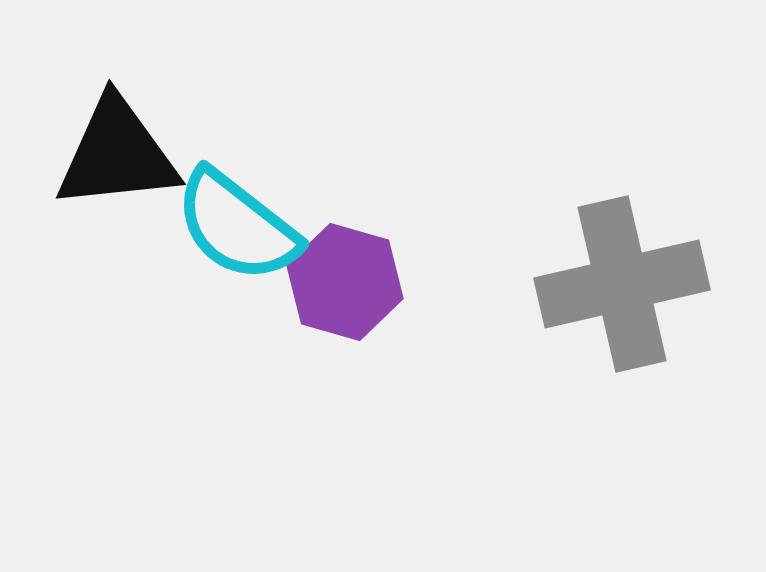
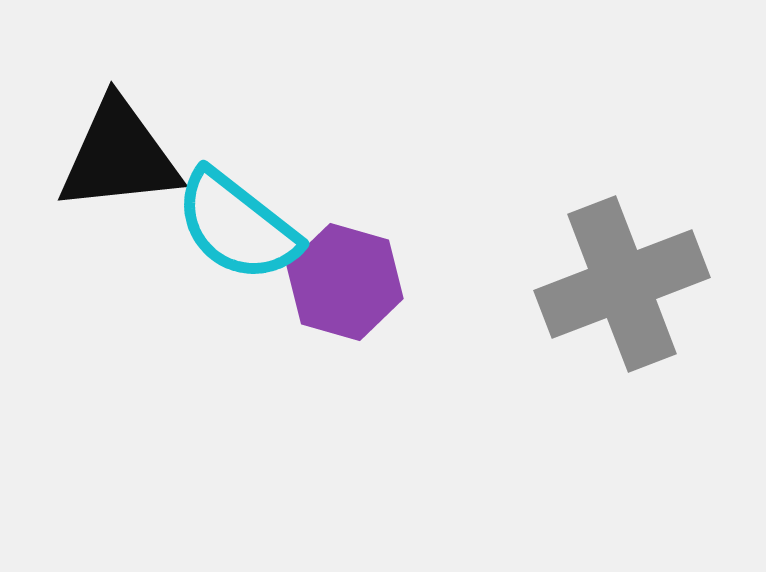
black triangle: moved 2 px right, 2 px down
gray cross: rotated 8 degrees counterclockwise
